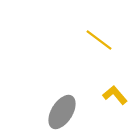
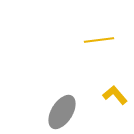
yellow line: rotated 44 degrees counterclockwise
